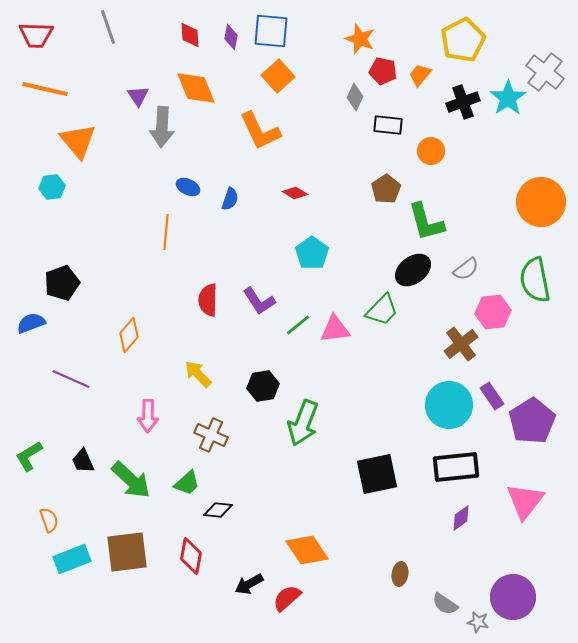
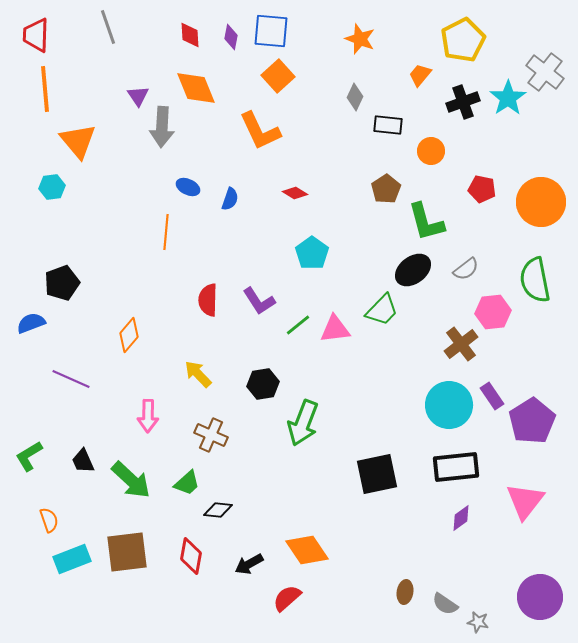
red trapezoid at (36, 35): rotated 90 degrees clockwise
red pentagon at (383, 71): moved 99 px right, 118 px down
orange line at (45, 89): rotated 72 degrees clockwise
black hexagon at (263, 386): moved 2 px up
brown ellipse at (400, 574): moved 5 px right, 18 px down
black arrow at (249, 584): moved 20 px up
purple circle at (513, 597): moved 27 px right
